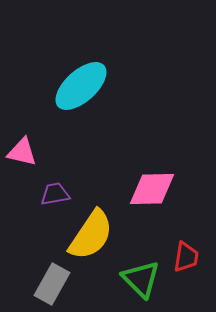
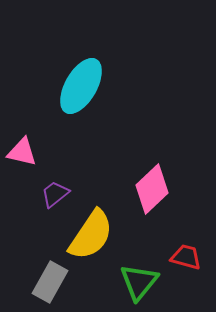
cyan ellipse: rotated 18 degrees counterclockwise
pink diamond: rotated 42 degrees counterclockwise
purple trapezoid: rotated 28 degrees counterclockwise
red trapezoid: rotated 84 degrees counterclockwise
green triangle: moved 2 px left, 3 px down; rotated 24 degrees clockwise
gray rectangle: moved 2 px left, 2 px up
